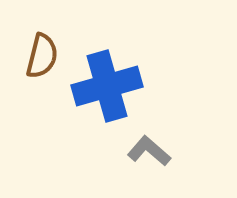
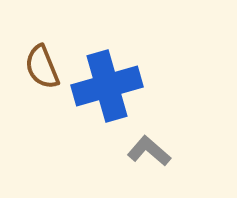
brown semicircle: moved 11 px down; rotated 144 degrees clockwise
